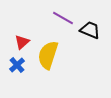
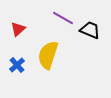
red triangle: moved 4 px left, 13 px up
